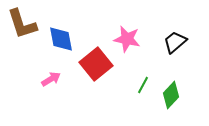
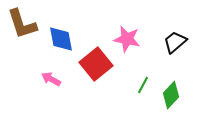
pink arrow: rotated 120 degrees counterclockwise
